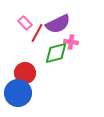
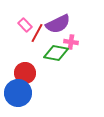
pink rectangle: moved 2 px down
green diamond: rotated 25 degrees clockwise
